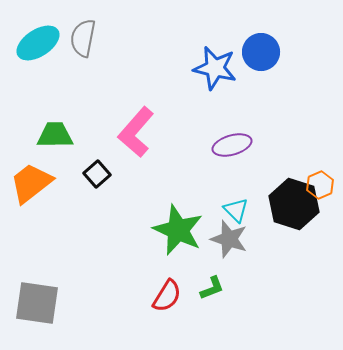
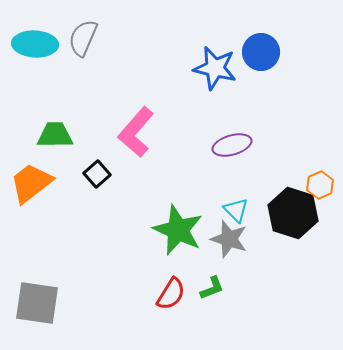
gray semicircle: rotated 12 degrees clockwise
cyan ellipse: moved 3 px left, 1 px down; rotated 36 degrees clockwise
black hexagon: moved 1 px left, 9 px down
red semicircle: moved 4 px right, 2 px up
